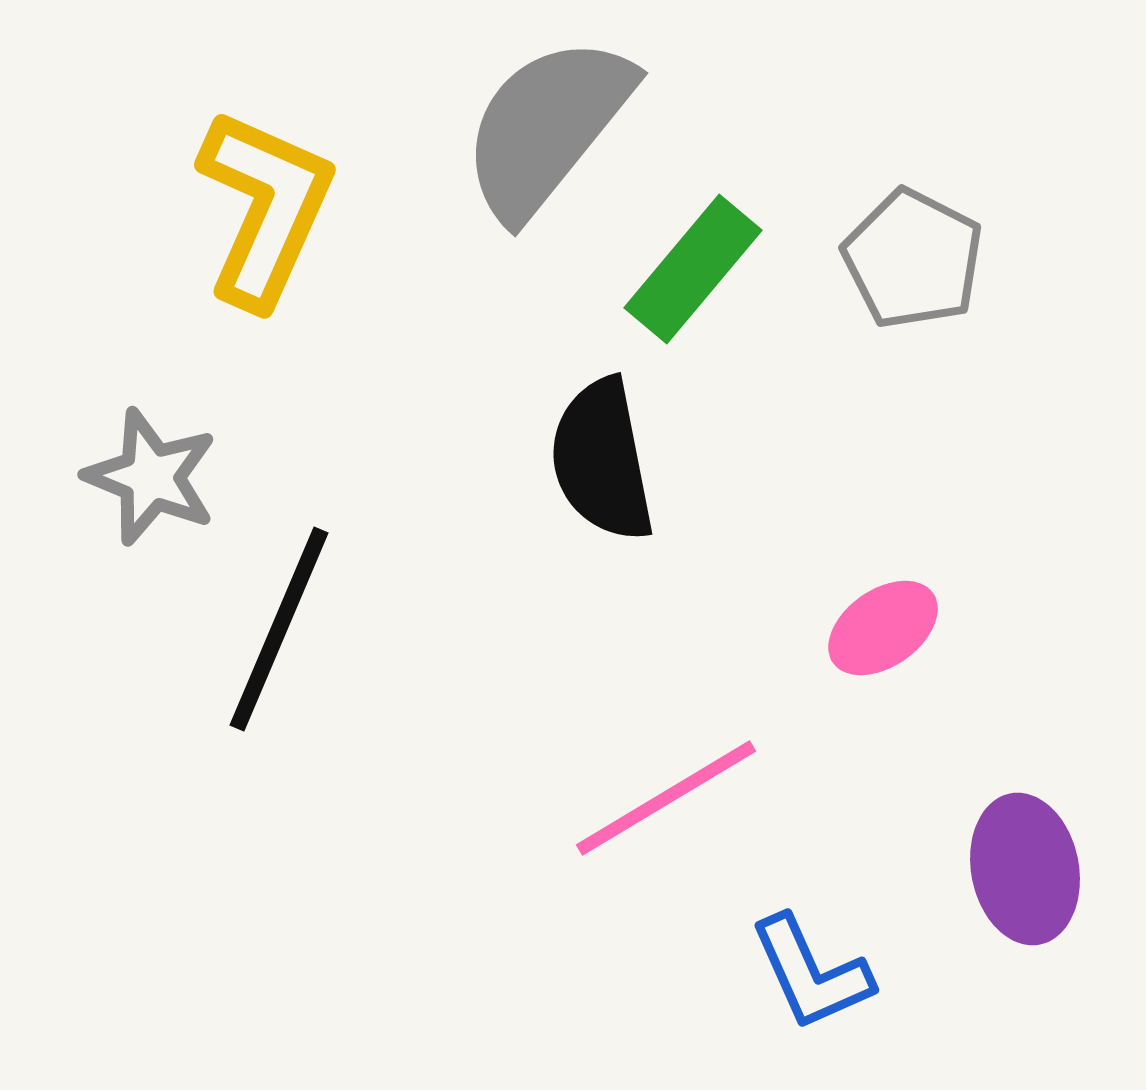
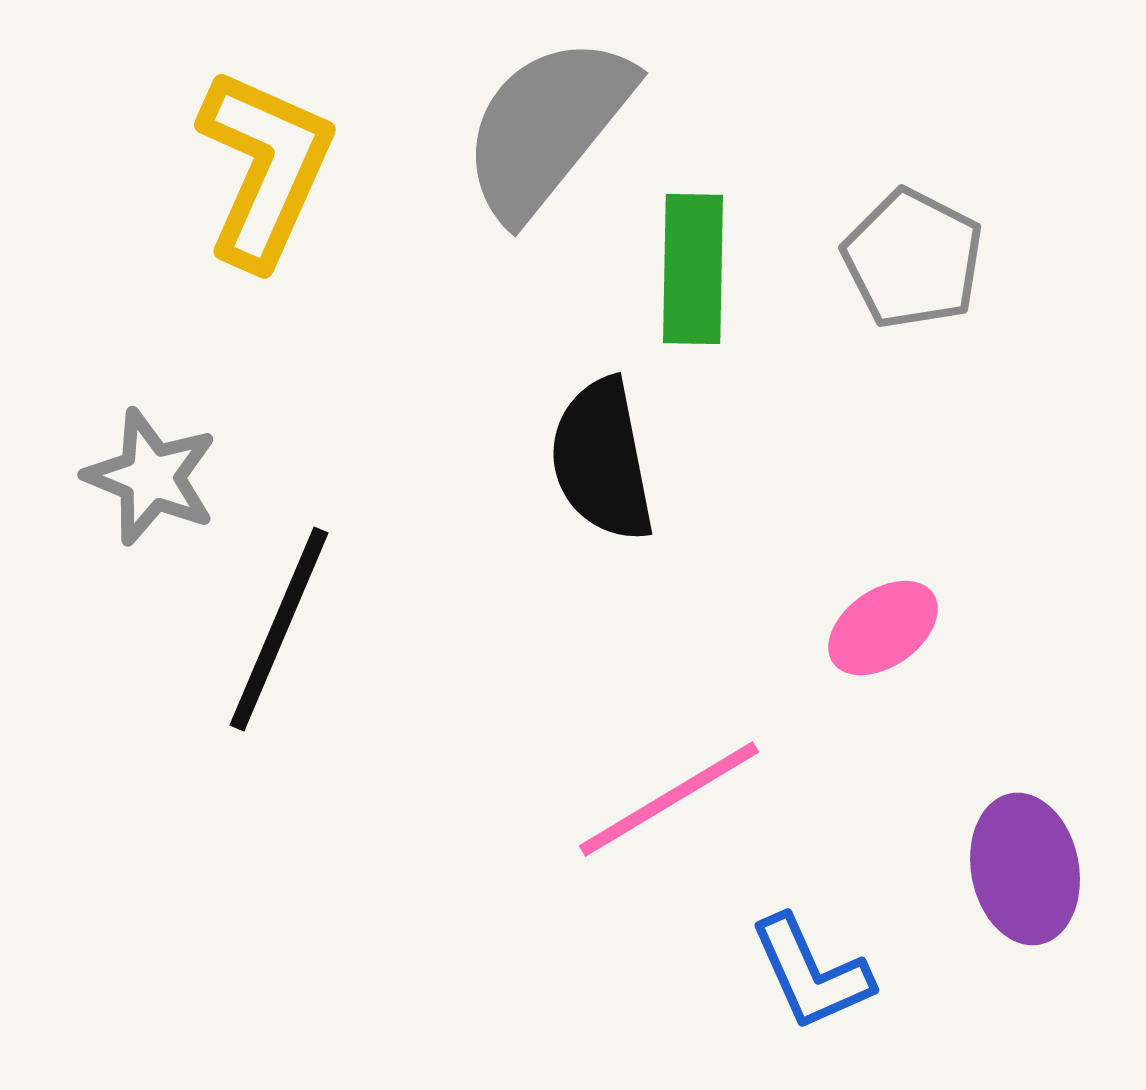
yellow L-shape: moved 40 px up
green rectangle: rotated 39 degrees counterclockwise
pink line: moved 3 px right, 1 px down
